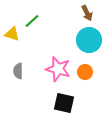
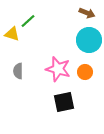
brown arrow: rotated 42 degrees counterclockwise
green line: moved 4 px left
black square: moved 1 px up; rotated 25 degrees counterclockwise
